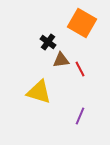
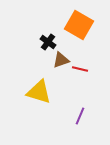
orange square: moved 3 px left, 2 px down
brown triangle: rotated 12 degrees counterclockwise
red line: rotated 49 degrees counterclockwise
